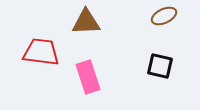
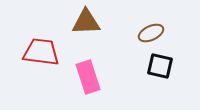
brown ellipse: moved 13 px left, 17 px down
